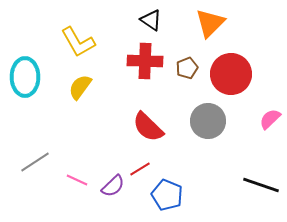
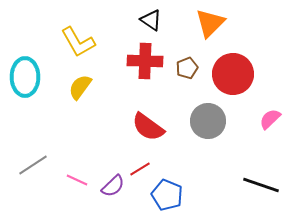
red circle: moved 2 px right
red semicircle: rotated 8 degrees counterclockwise
gray line: moved 2 px left, 3 px down
